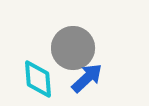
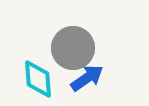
blue arrow: rotated 8 degrees clockwise
